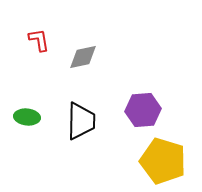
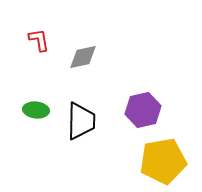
purple hexagon: rotated 8 degrees counterclockwise
green ellipse: moved 9 px right, 7 px up
yellow pentagon: rotated 27 degrees counterclockwise
